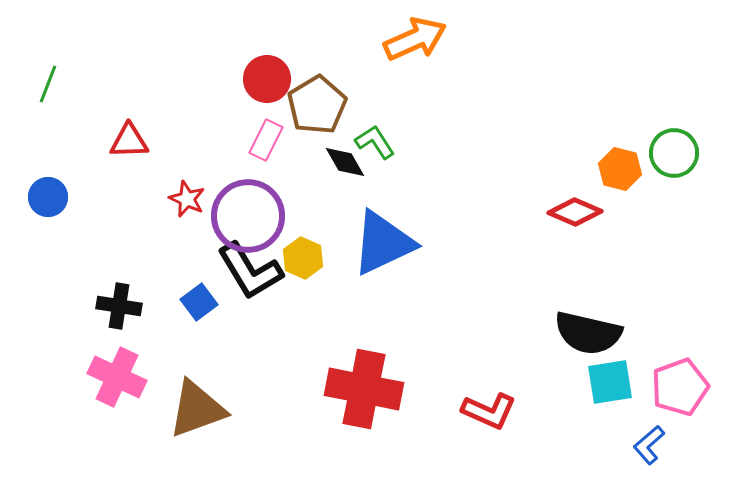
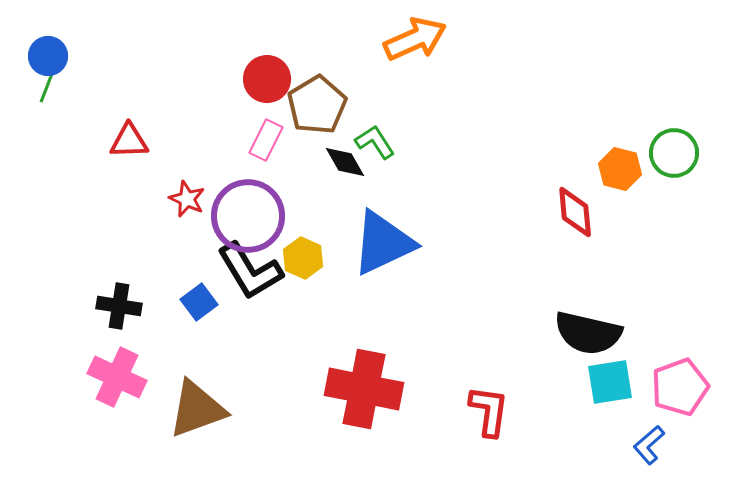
blue circle: moved 141 px up
red diamond: rotated 62 degrees clockwise
red L-shape: rotated 106 degrees counterclockwise
